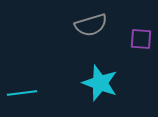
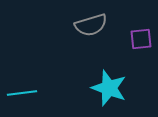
purple square: rotated 10 degrees counterclockwise
cyan star: moved 9 px right, 5 px down
